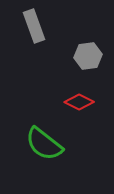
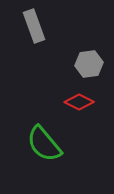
gray hexagon: moved 1 px right, 8 px down
green semicircle: rotated 12 degrees clockwise
